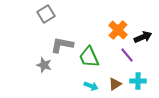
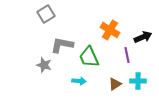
orange cross: moved 8 px left; rotated 12 degrees counterclockwise
purple line: rotated 28 degrees clockwise
cyan arrow: moved 12 px left, 5 px up; rotated 16 degrees counterclockwise
